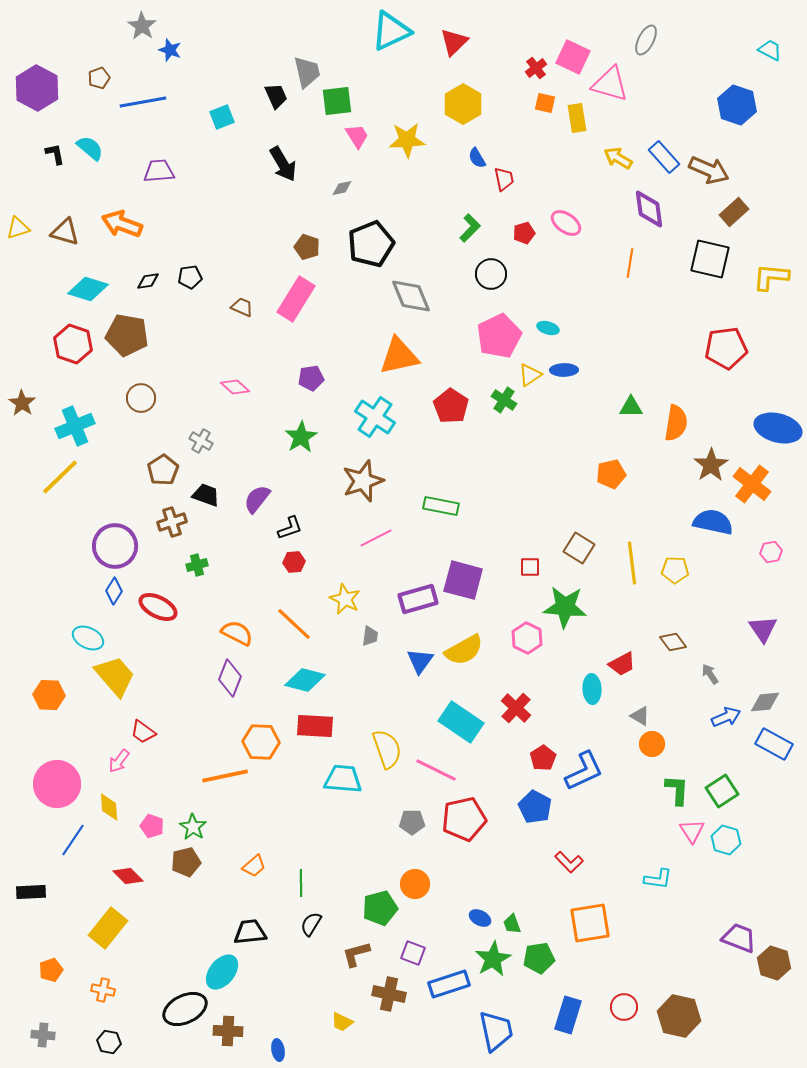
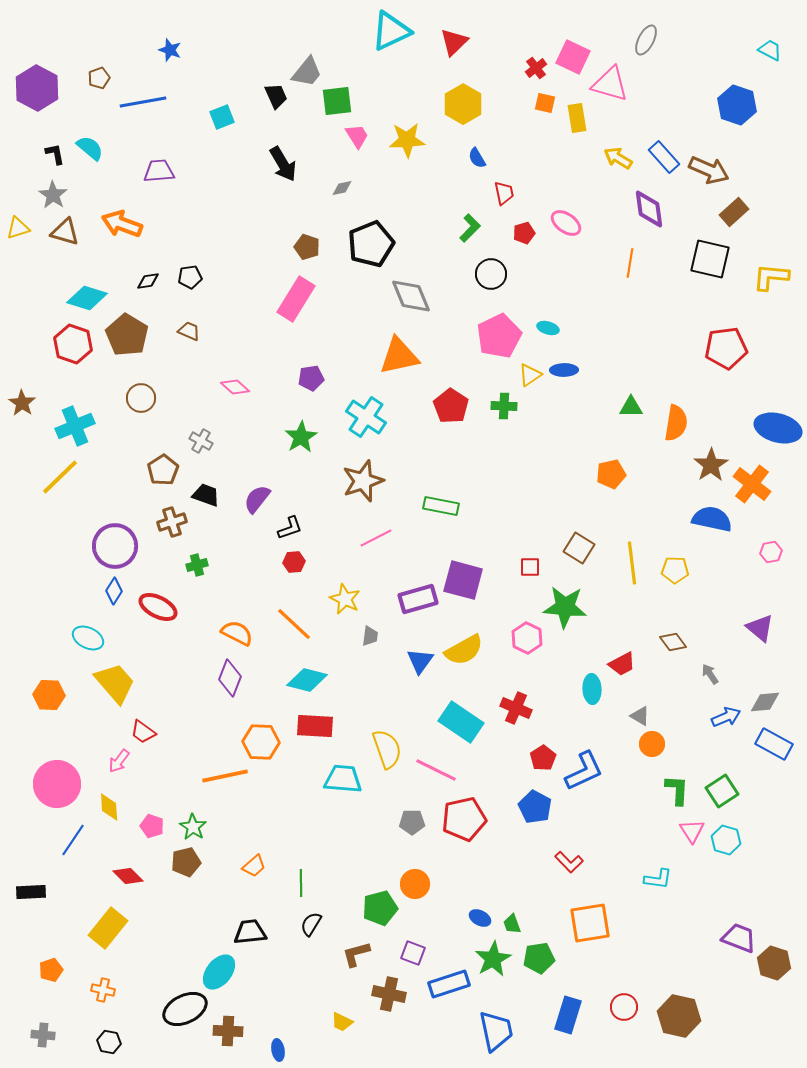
gray star at (142, 26): moved 89 px left, 169 px down
gray trapezoid at (307, 72): rotated 52 degrees clockwise
red trapezoid at (504, 179): moved 14 px down
cyan diamond at (88, 289): moved 1 px left, 9 px down
brown trapezoid at (242, 307): moved 53 px left, 24 px down
brown pentagon at (127, 335): rotated 21 degrees clockwise
green cross at (504, 400): moved 6 px down; rotated 30 degrees counterclockwise
cyan cross at (375, 417): moved 9 px left
blue semicircle at (713, 522): moved 1 px left, 3 px up
purple triangle at (763, 629): moved 3 px left, 1 px up; rotated 16 degrees counterclockwise
yellow trapezoid at (115, 676): moved 7 px down
cyan diamond at (305, 680): moved 2 px right
red cross at (516, 708): rotated 20 degrees counterclockwise
cyan ellipse at (222, 972): moved 3 px left
